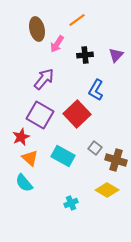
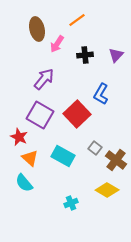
blue L-shape: moved 5 px right, 4 px down
red star: moved 2 px left; rotated 24 degrees counterclockwise
brown cross: rotated 20 degrees clockwise
